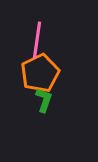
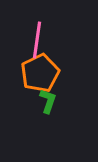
green L-shape: moved 4 px right, 1 px down
